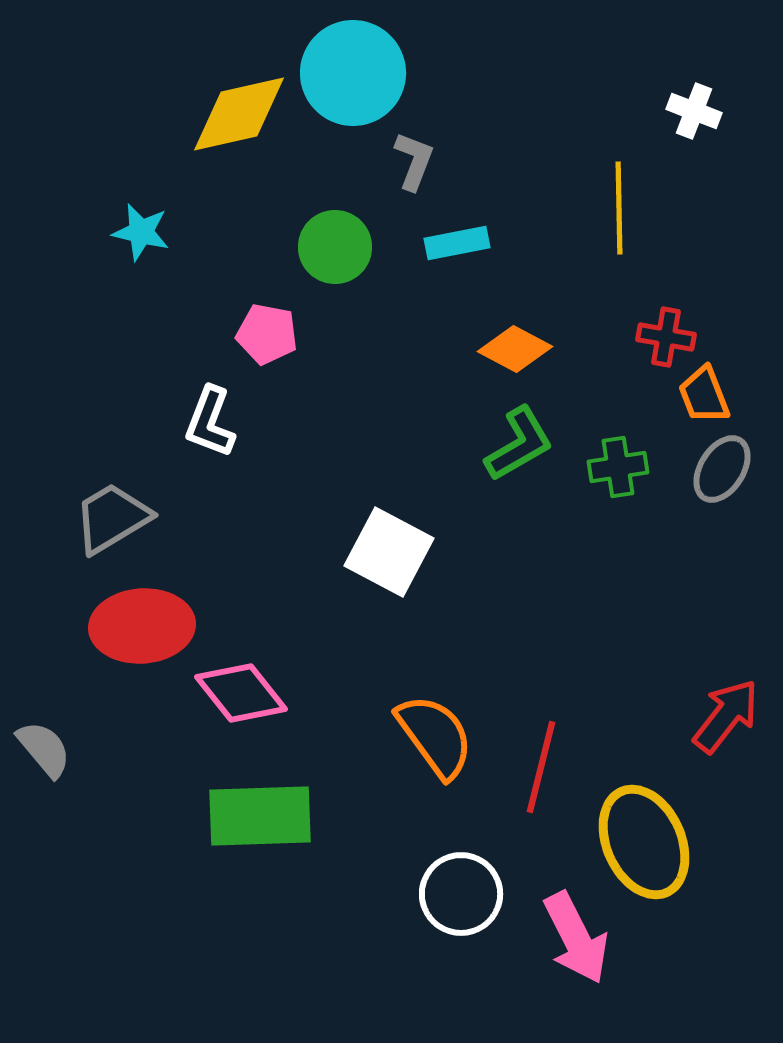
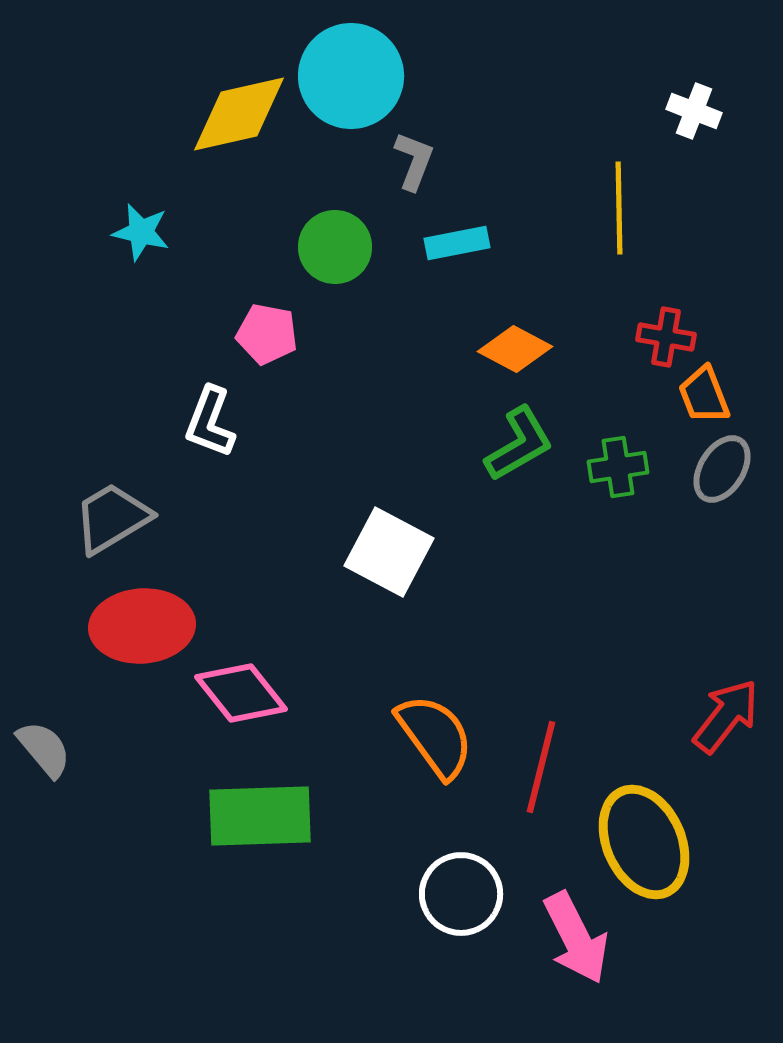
cyan circle: moved 2 px left, 3 px down
